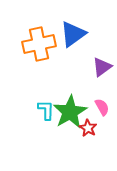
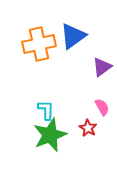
blue triangle: moved 2 px down
green star: moved 20 px left, 23 px down; rotated 8 degrees clockwise
